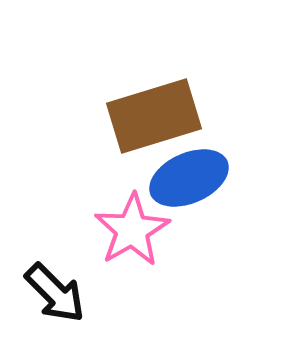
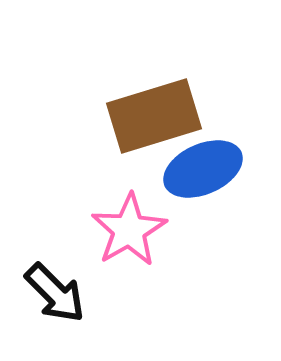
blue ellipse: moved 14 px right, 9 px up
pink star: moved 3 px left
